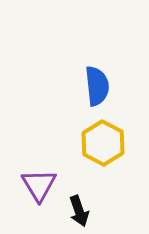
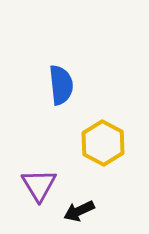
blue semicircle: moved 36 px left, 1 px up
black arrow: rotated 84 degrees clockwise
